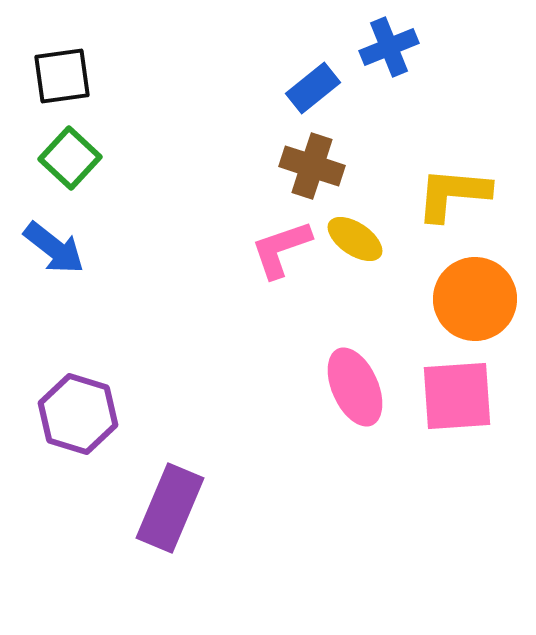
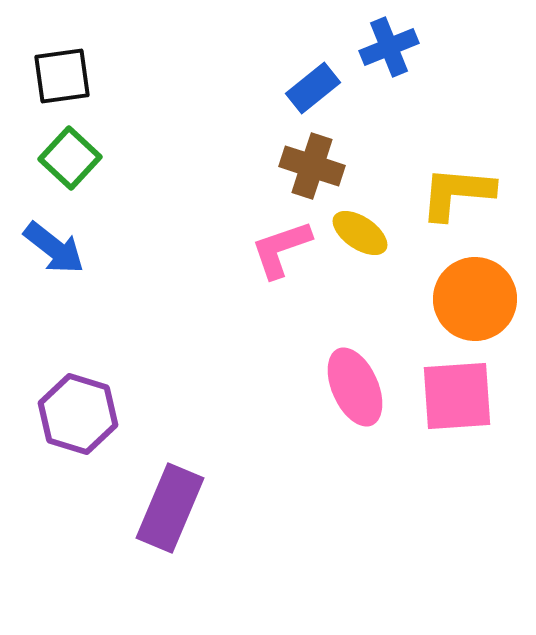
yellow L-shape: moved 4 px right, 1 px up
yellow ellipse: moved 5 px right, 6 px up
